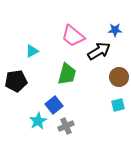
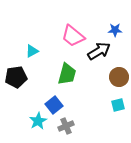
black pentagon: moved 4 px up
